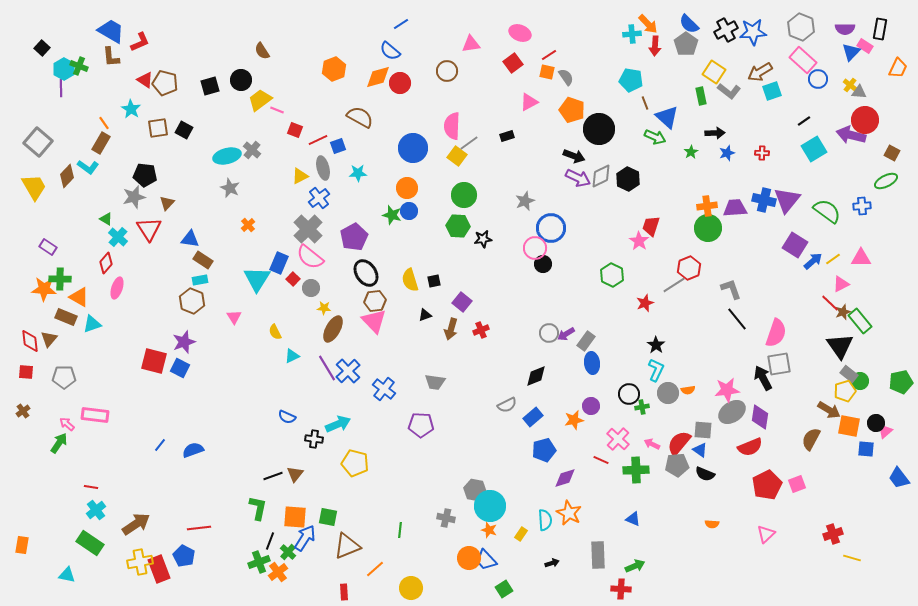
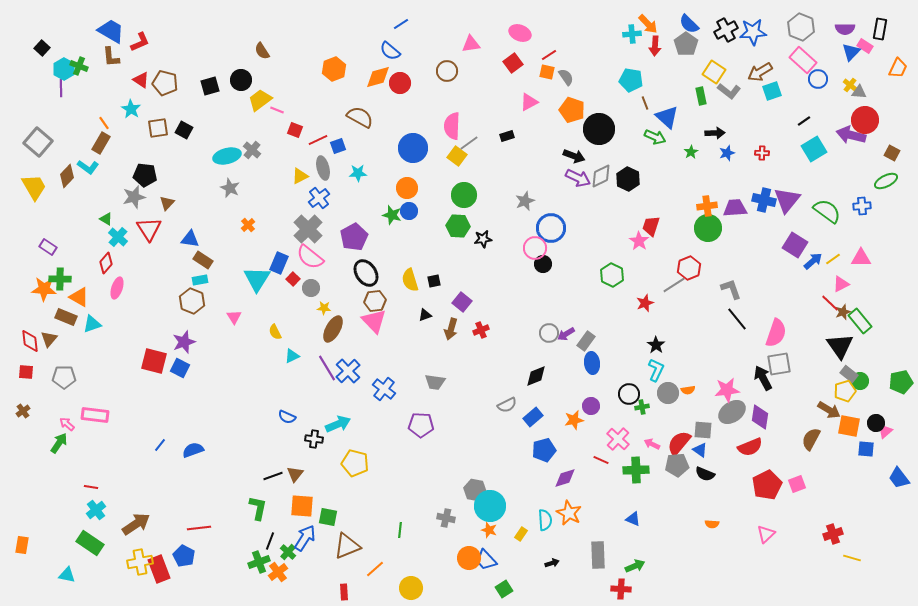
red triangle at (145, 80): moved 4 px left
orange square at (295, 517): moved 7 px right, 11 px up
